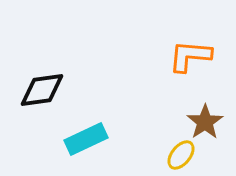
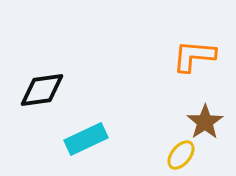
orange L-shape: moved 4 px right
